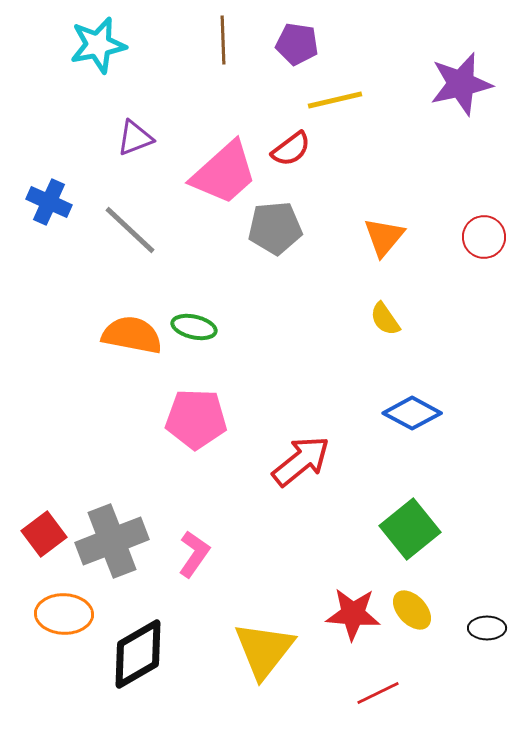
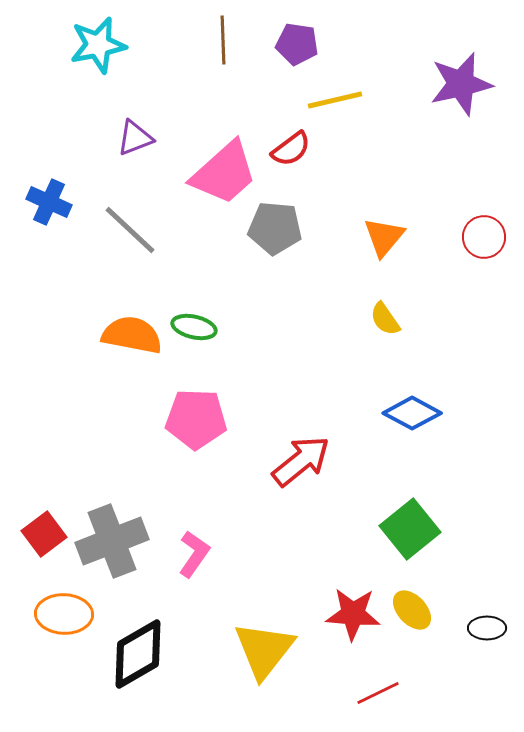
gray pentagon: rotated 10 degrees clockwise
